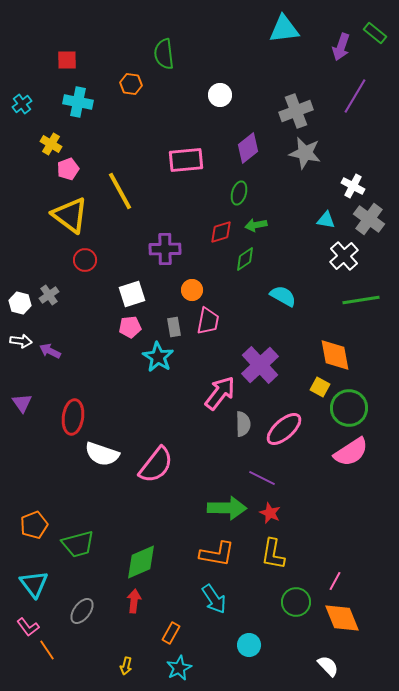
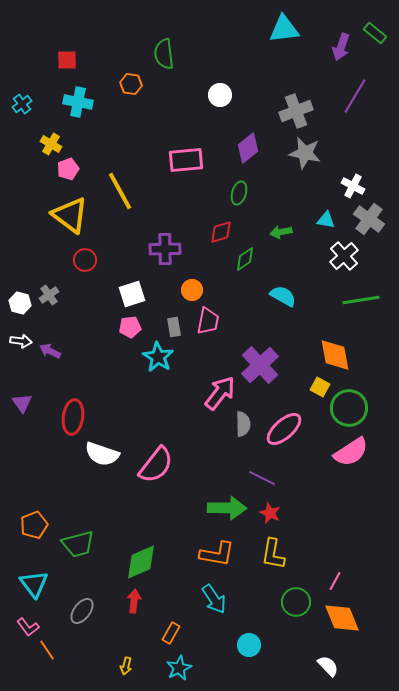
green arrow at (256, 225): moved 25 px right, 7 px down
